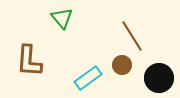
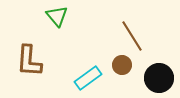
green triangle: moved 5 px left, 2 px up
